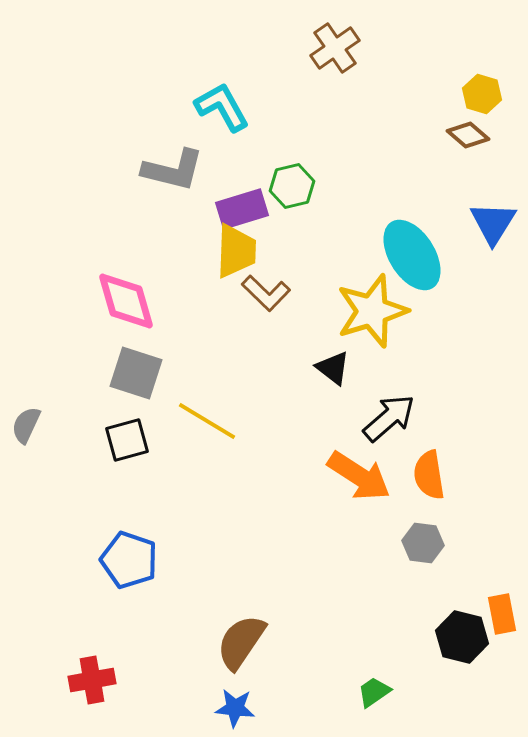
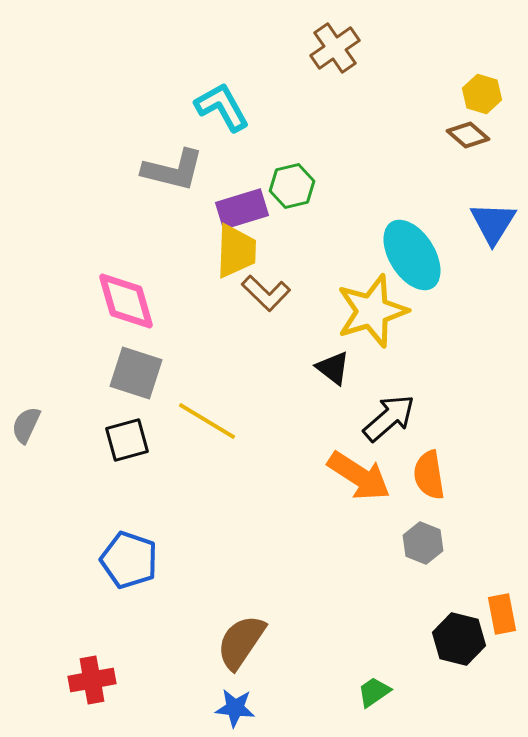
gray hexagon: rotated 15 degrees clockwise
black hexagon: moved 3 px left, 2 px down
